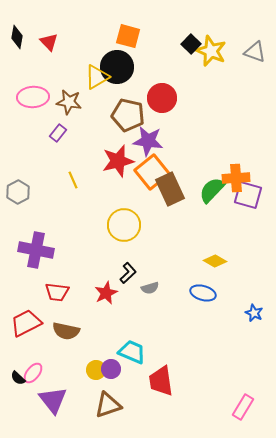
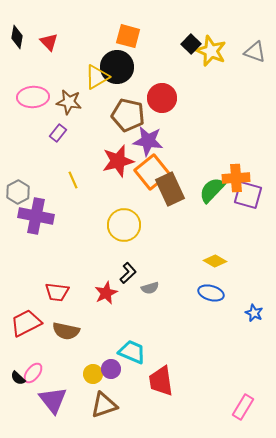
purple cross at (36, 250): moved 34 px up
blue ellipse at (203, 293): moved 8 px right
yellow circle at (96, 370): moved 3 px left, 4 px down
brown triangle at (108, 405): moved 4 px left
